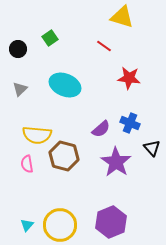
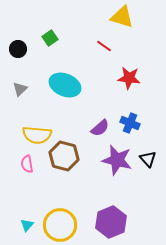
purple semicircle: moved 1 px left, 1 px up
black triangle: moved 4 px left, 11 px down
purple star: moved 1 px right, 2 px up; rotated 20 degrees counterclockwise
